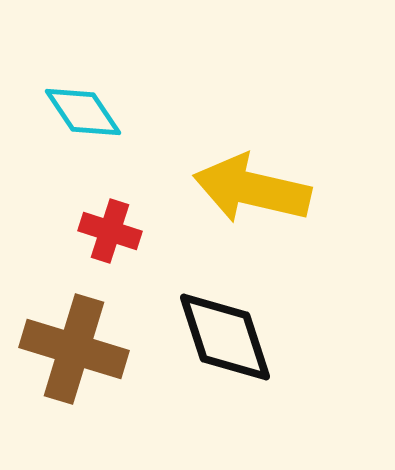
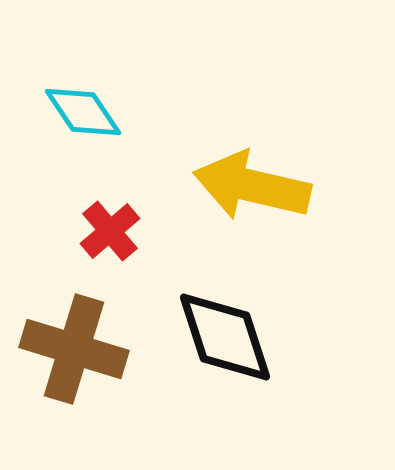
yellow arrow: moved 3 px up
red cross: rotated 32 degrees clockwise
